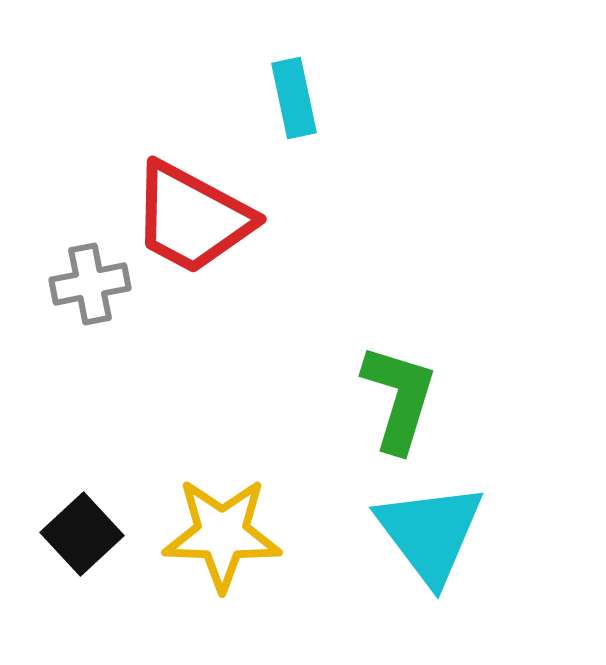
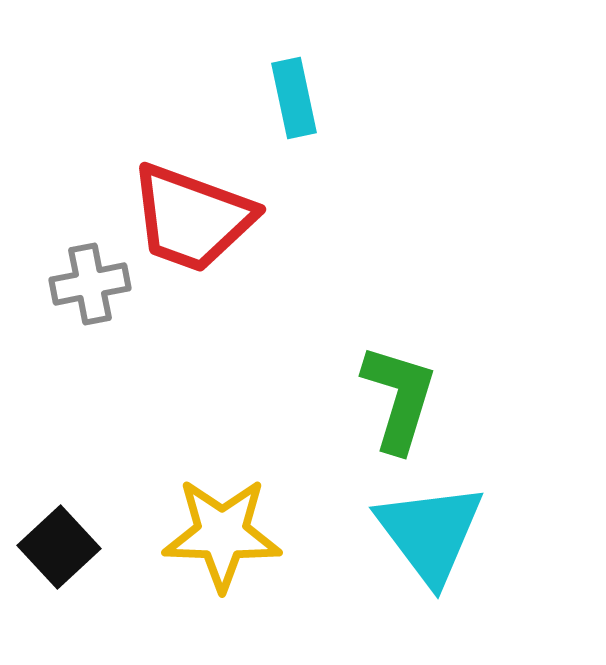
red trapezoid: rotated 8 degrees counterclockwise
black square: moved 23 px left, 13 px down
